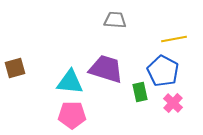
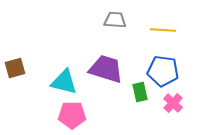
yellow line: moved 11 px left, 9 px up; rotated 15 degrees clockwise
blue pentagon: rotated 20 degrees counterclockwise
cyan triangle: moved 6 px left; rotated 8 degrees clockwise
